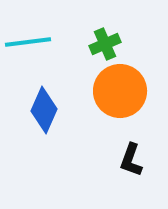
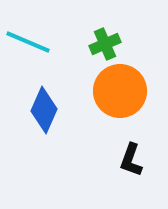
cyan line: rotated 30 degrees clockwise
